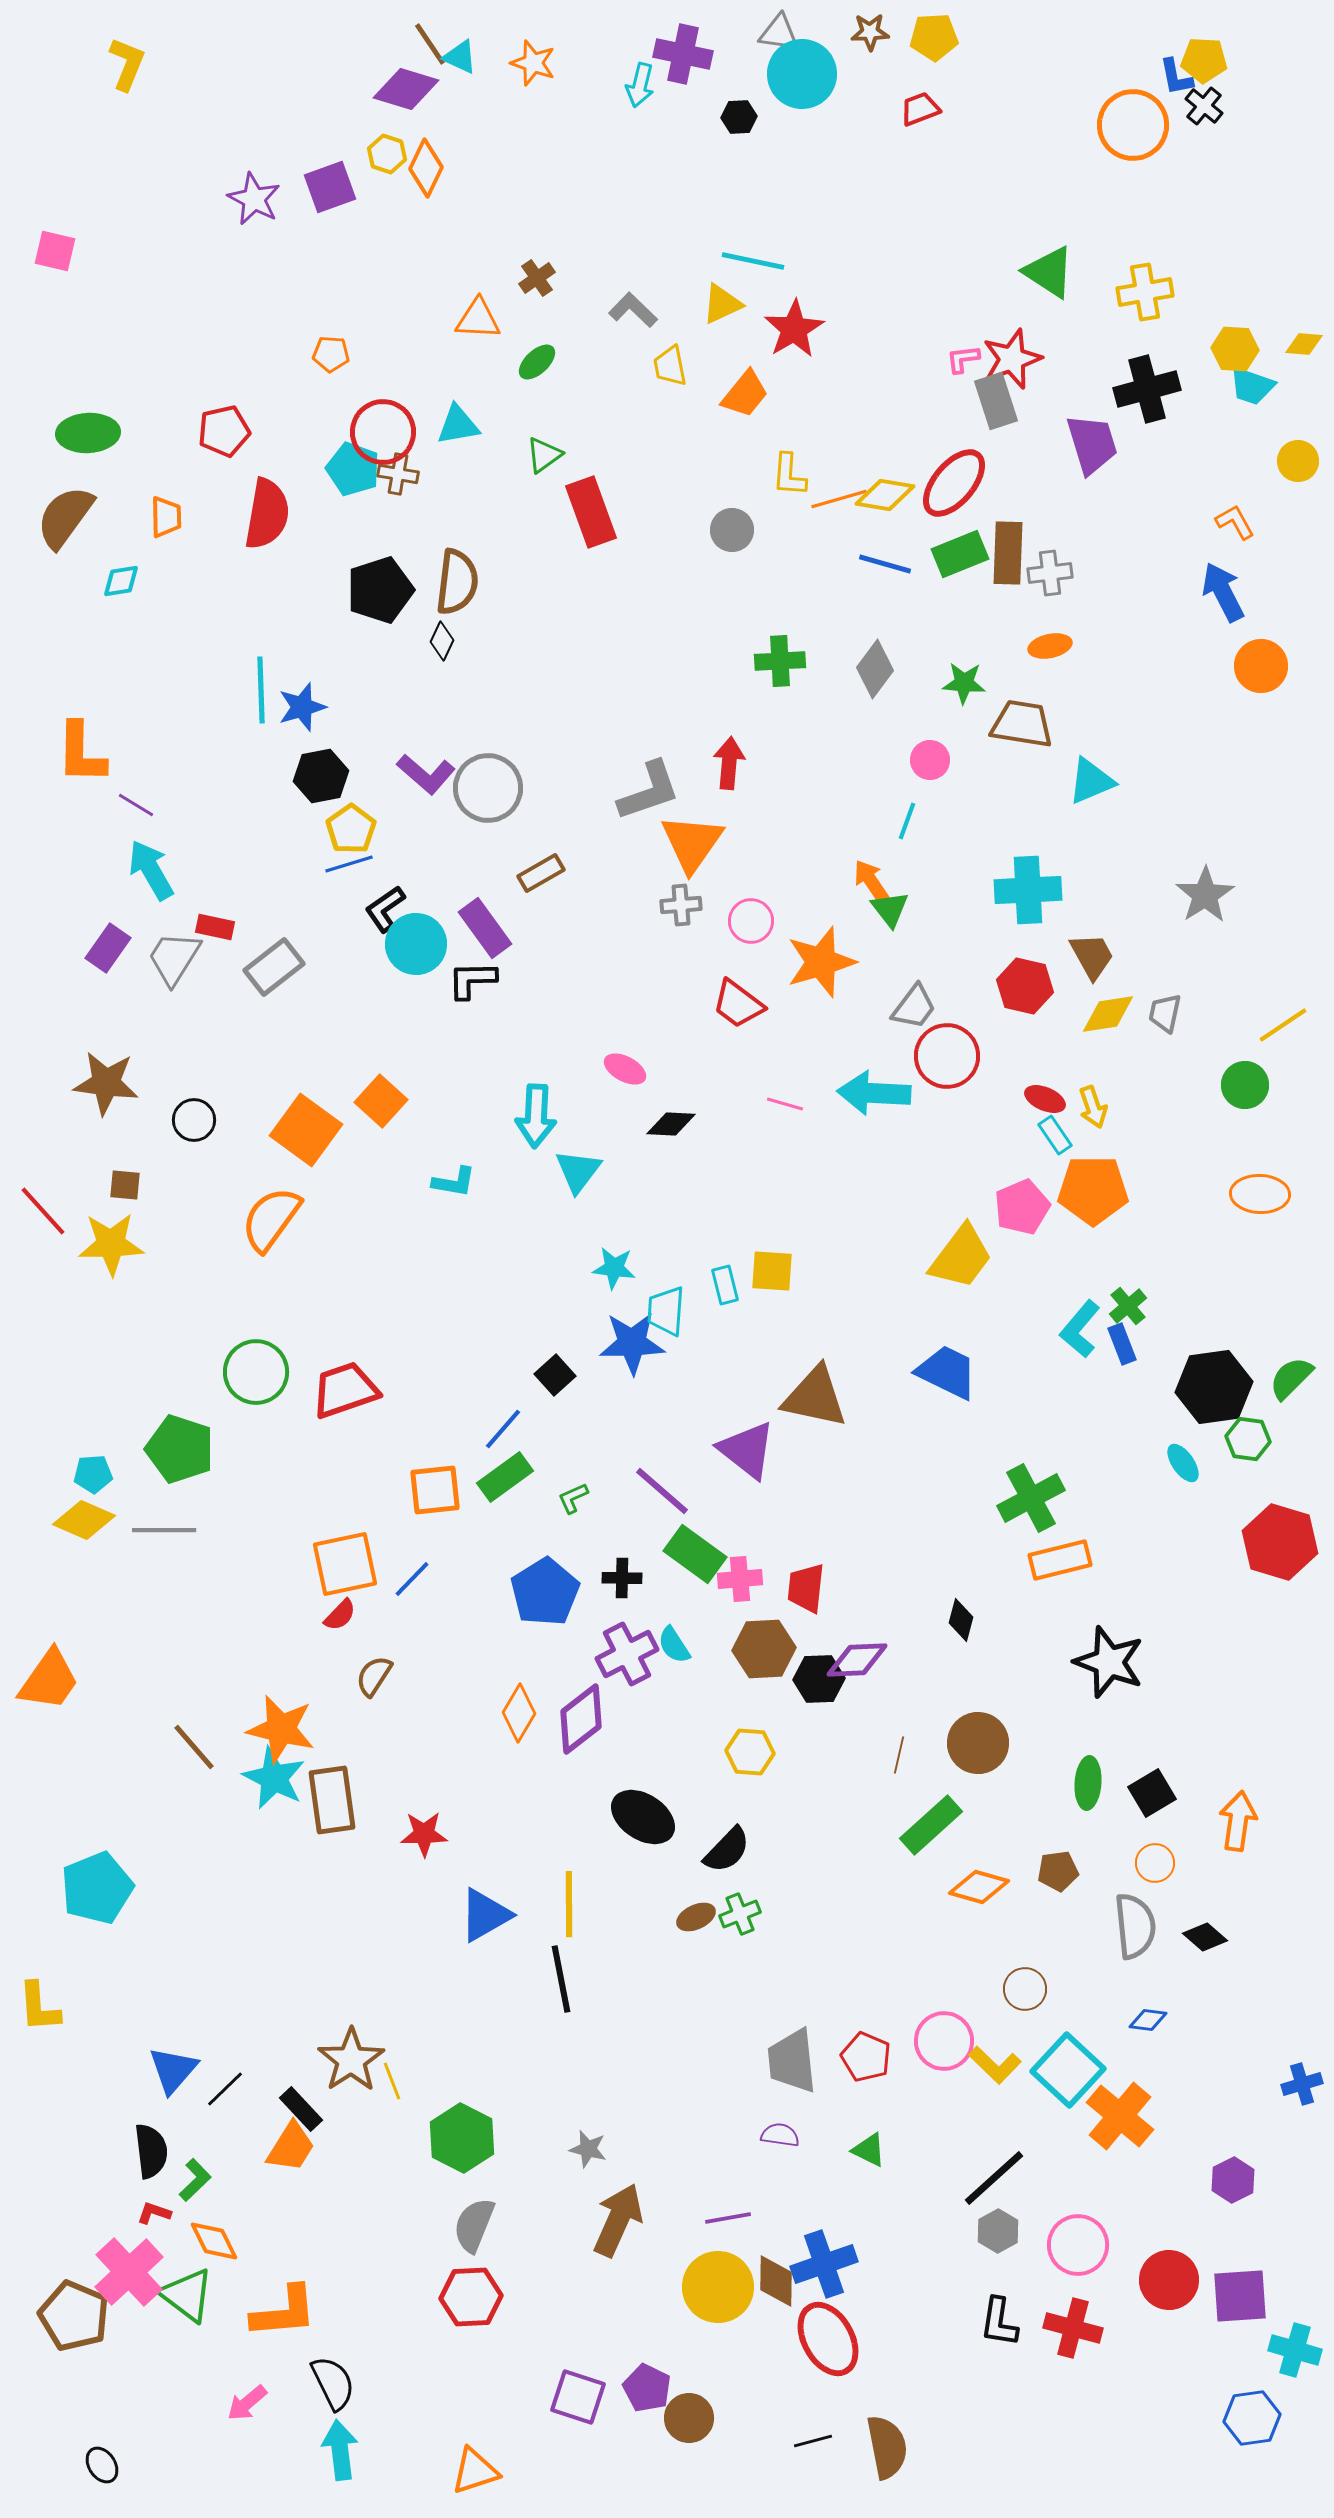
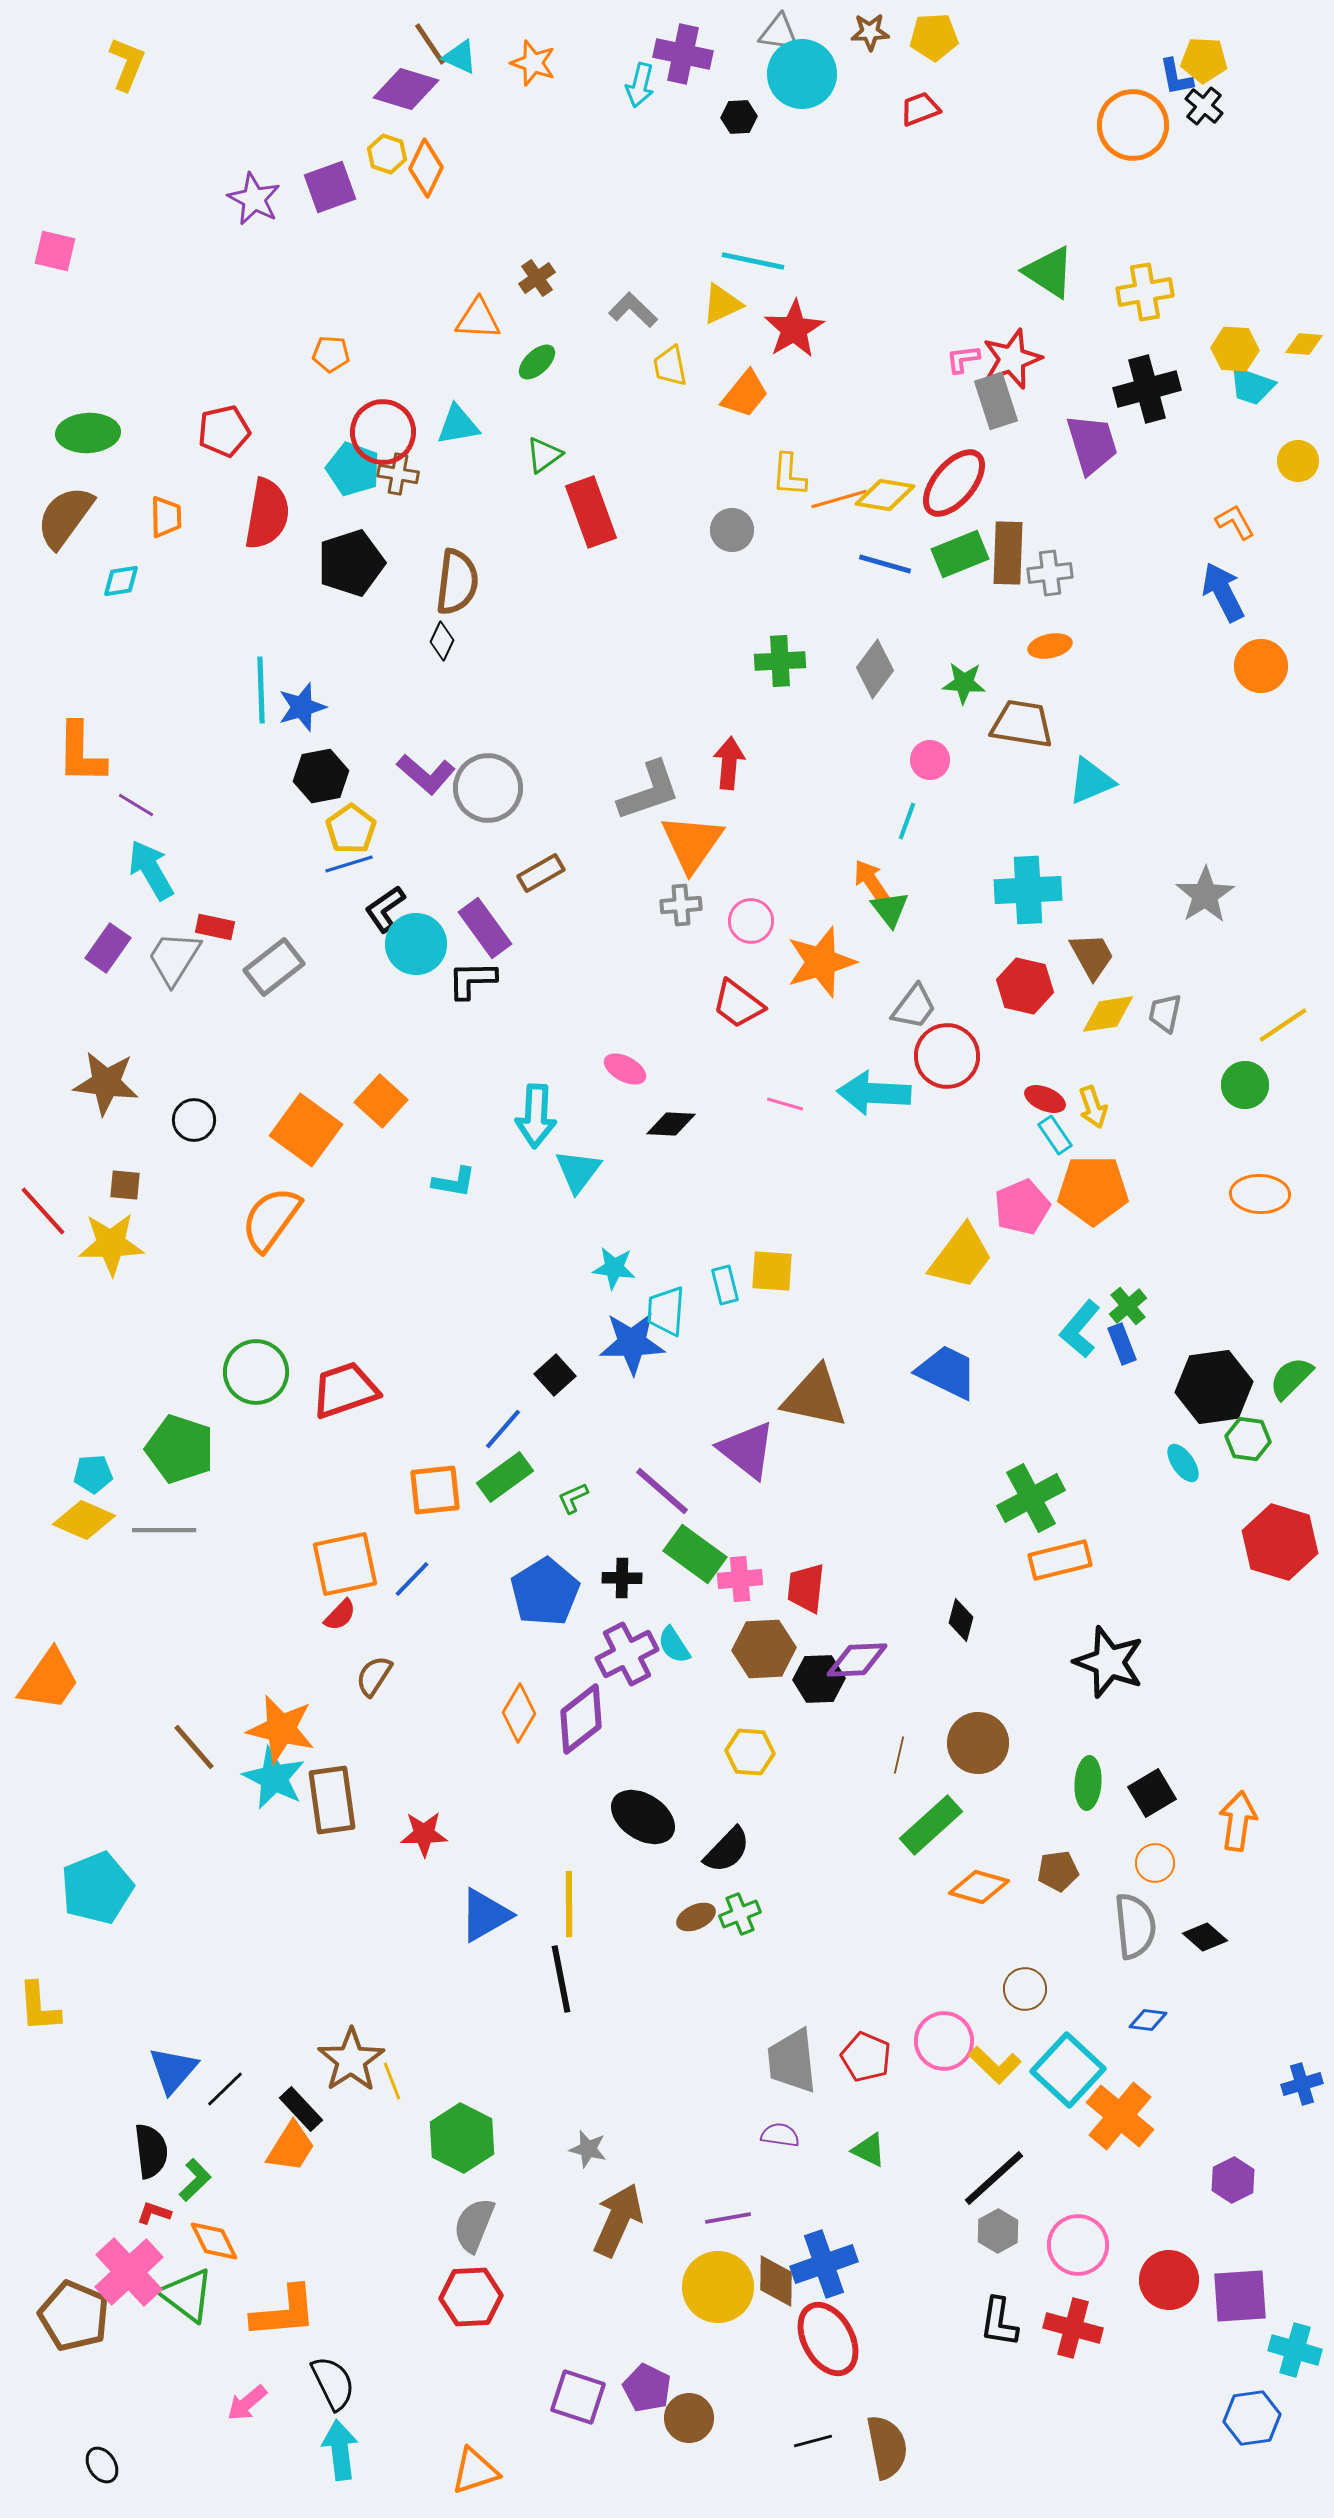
black pentagon at (380, 590): moved 29 px left, 27 px up
